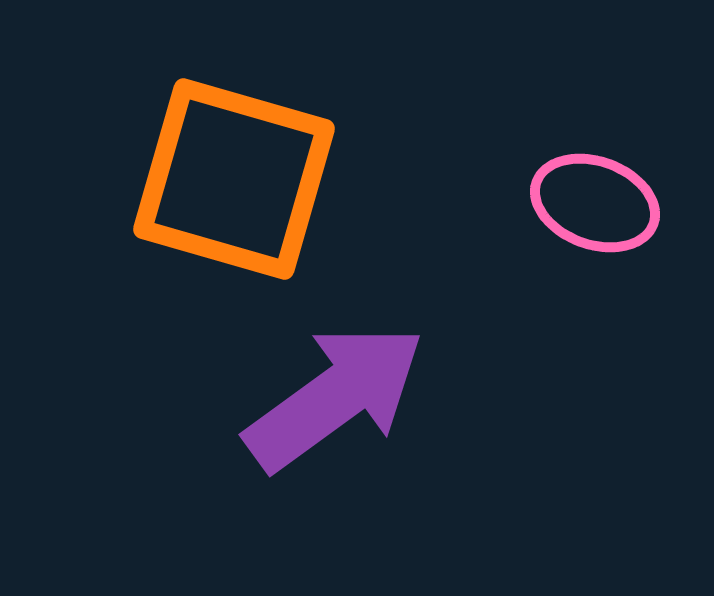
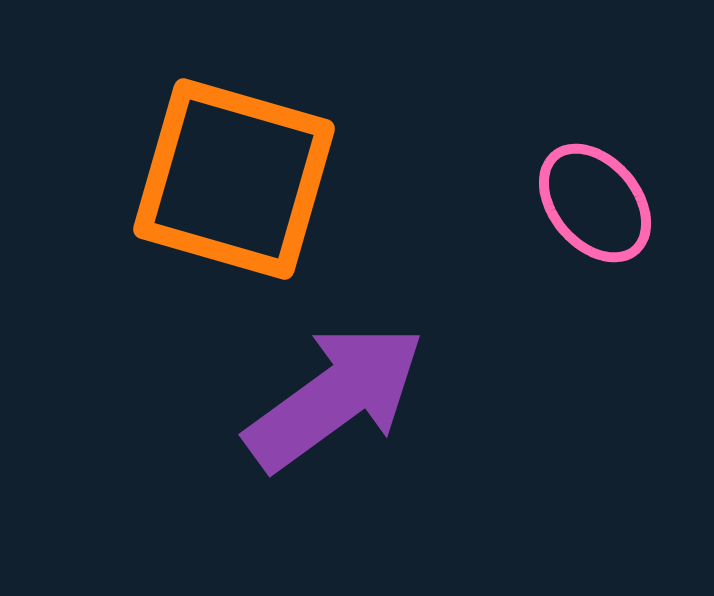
pink ellipse: rotated 30 degrees clockwise
